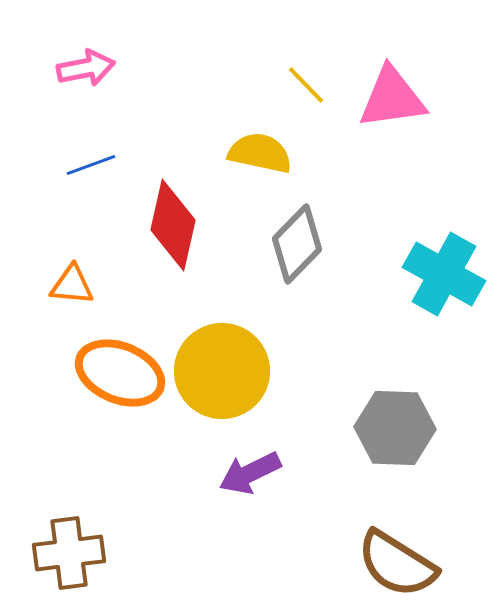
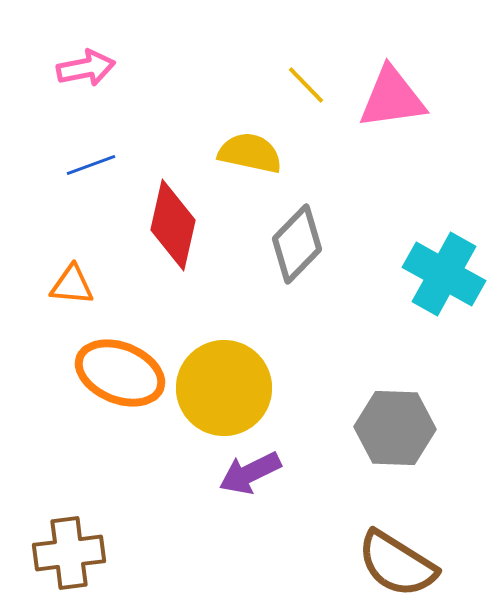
yellow semicircle: moved 10 px left
yellow circle: moved 2 px right, 17 px down
